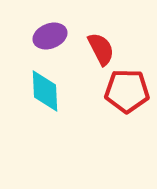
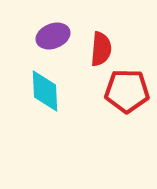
purple ellipse: moved 3 px right
red semicircle: rotated 32 degrees clockwise
